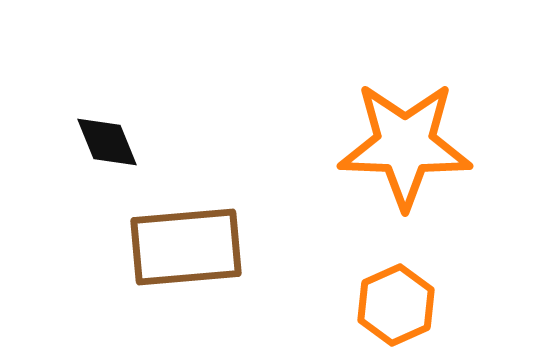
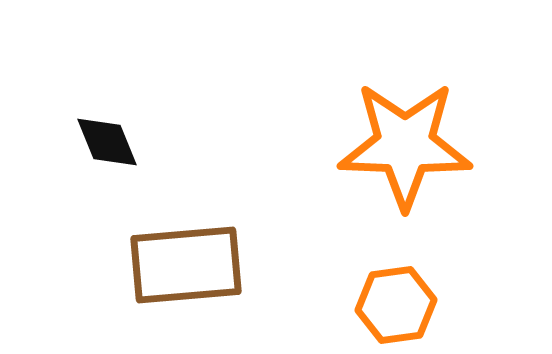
brown rectangle: moved 18 px down
orange hexagon: rotated 16 degrees clockwise
